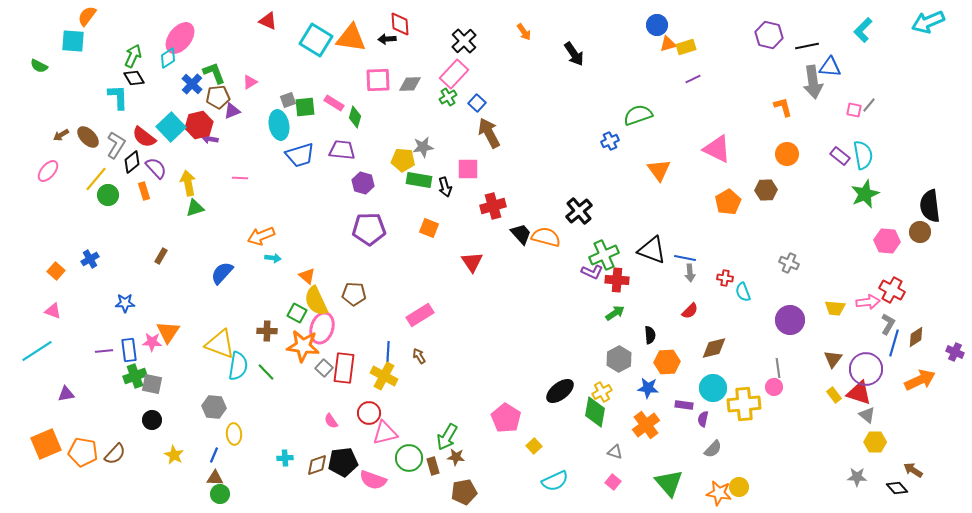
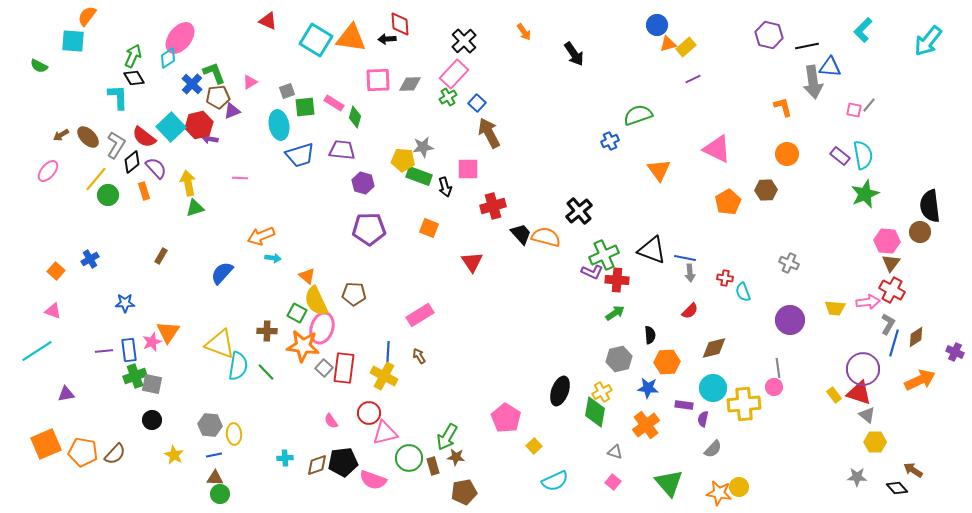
cyan arrow at (928, 22): moved 19 px down; rotated 28 degrees counterclockwise
yellow rectangle at (686, 47): rotated 24 degrees counterclockwise
gray square at (288, 100): moved 1 px left, 9 px up
green rectangle at (419, 180): moved 4 px up; rotated 10 degrees clockwise
pink star at (152, 342): rotated 24 degrees counterclockwise
gray hexagon at (619, 359): rotated 15 degrees clockwise
brown triangle at (833, 359): moved 58 px right, 96 px up
purple circle at (866, 369): moved 3 px left
black ellipse at (560, 391): rotated 32 degrees counterclockwise
gray hexagon at (214, 407): moved 4 px left, 18 px down
blue line at (214, 455): rotated 56 degrees clockwise
